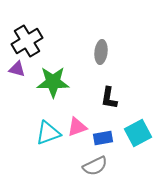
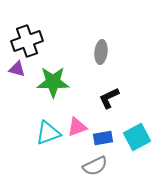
black cross: rotated 12 degrees clockwise
black L-shape: rotated 55 degrees clockwise
cyan square: moved 1 px left, 4 px down
